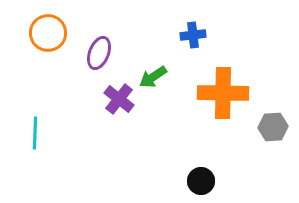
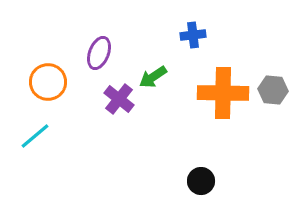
orange circle: moved 49 px down
gray hexagon: moved 37 px up; rotated 8 degrees clockwise
cyan line: moved 3 px down; rotated 48 degrees clockwise
